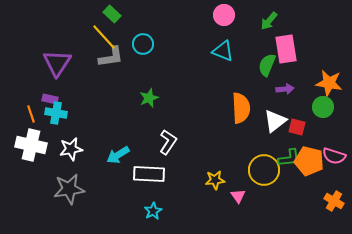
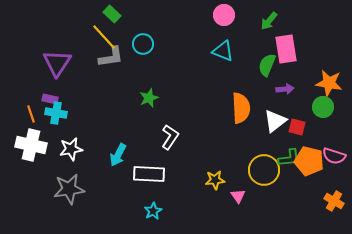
white L-shape: moved 2 px right, 5 px up
cyan arrow: rotated 30 degrees counterclockwise
